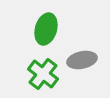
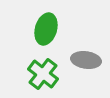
gray ellipse: moved 4 px right; rotated 20 degrees clockwise
